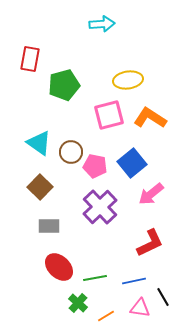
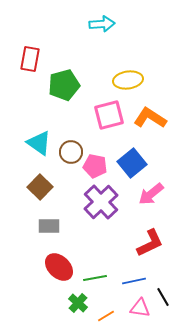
purple cross: moved 1 px right, 5 px up
